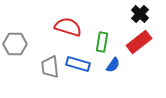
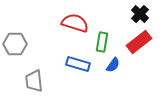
red semicircle: moved 7 px right, 4 px up
gray trapezoid: moved 16 px left, 14 px down
